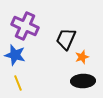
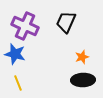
black trapezoid: moved 17 px up
blue star: moved 1 px up
black ellipse: moved 1 px up
